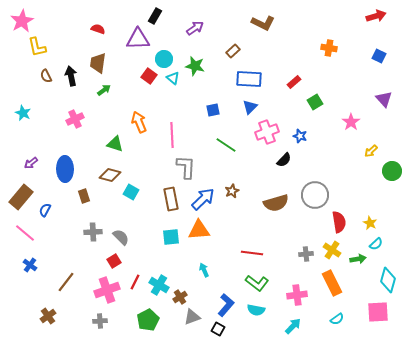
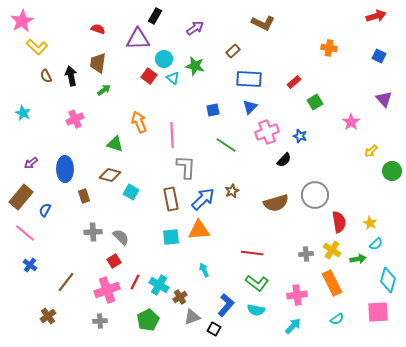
yellow L-shape at (37, 47): rotated 35 degrees counterclockwise
black square at (218, 329): moved 4 px left
